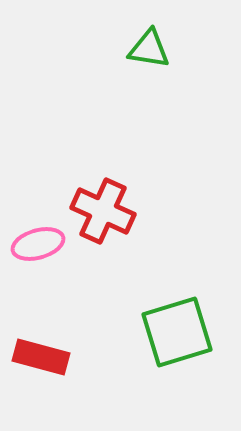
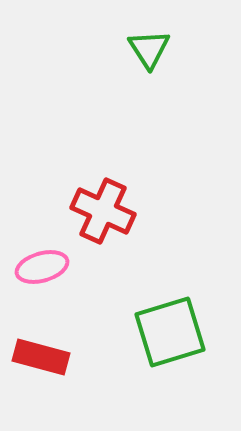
green triangle: rotated 48 degrees clockwise
pink ellipse: moved 4 px right, 23 px down
green square: moved 7 px left
